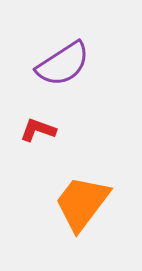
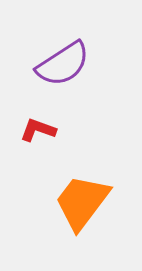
orange trapezoid: moved 1 px up
